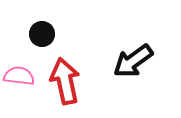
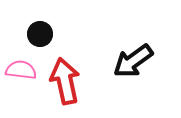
black circle: moved 2 px left
pink semicircle: moved 2 px right, 6 px up
